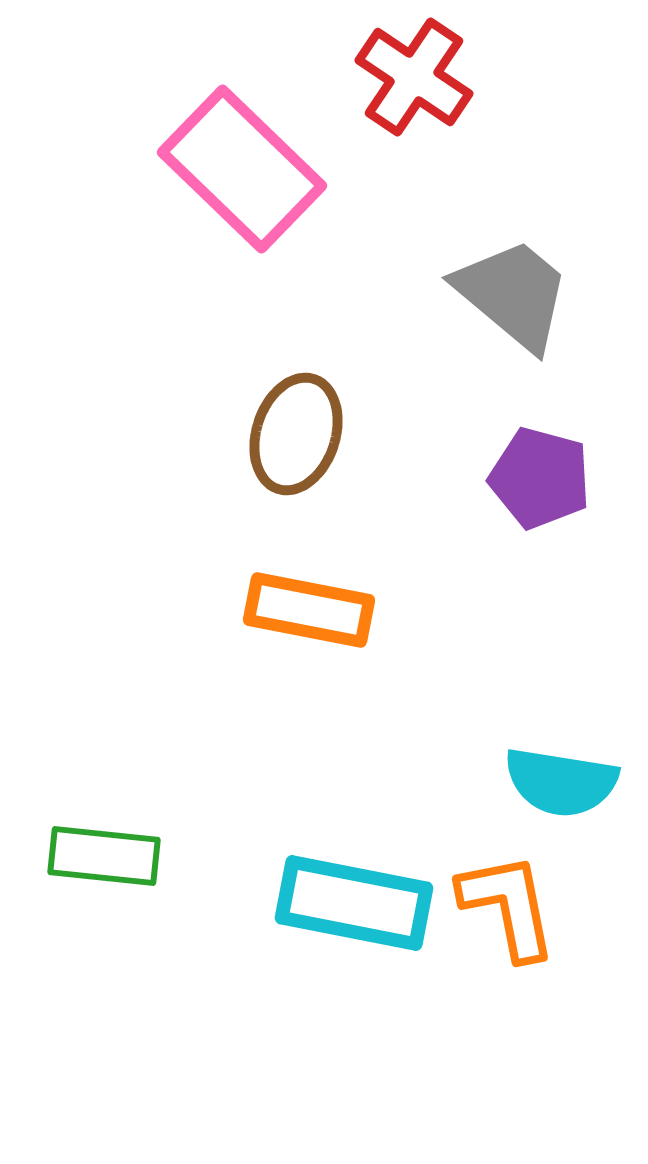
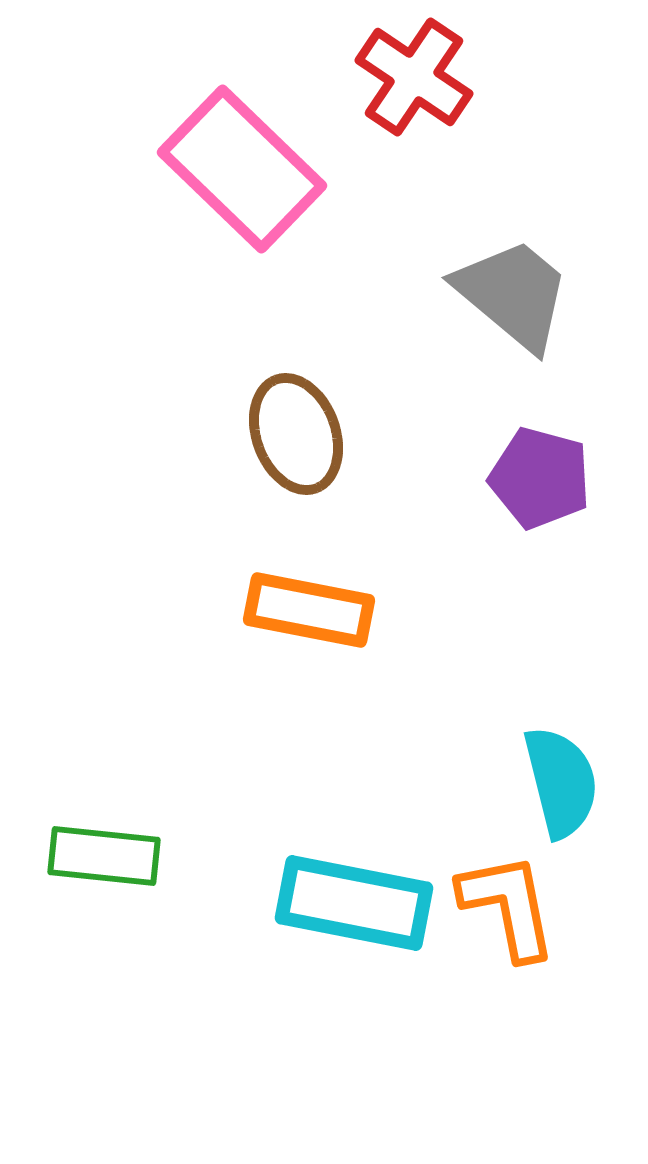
brown ellipse: rotated 38 degrees counterclockwise
cyan semicircle: rotated 113 degrees counterclockwise
